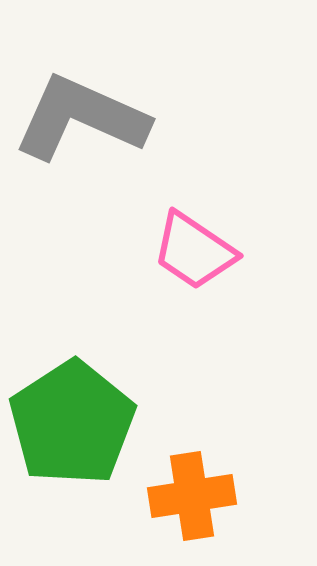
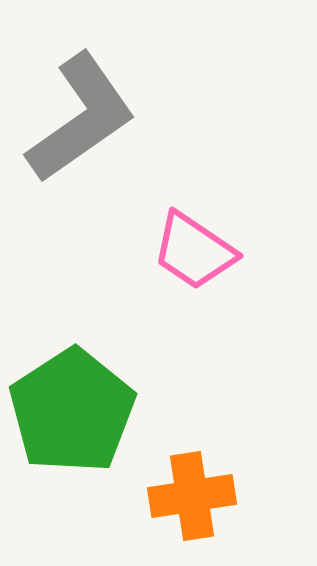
gray L-shape: rotated 121 degrees clockwise
green pentagon: moved 12 px up
